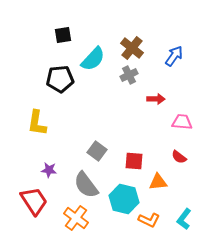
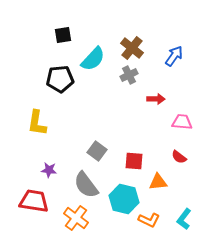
red trapezoid: rotated 48 degrees counterclockwise
